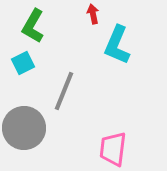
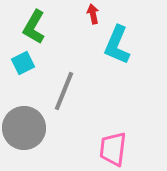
green L-shape: moved 1 px right, 1 px down
